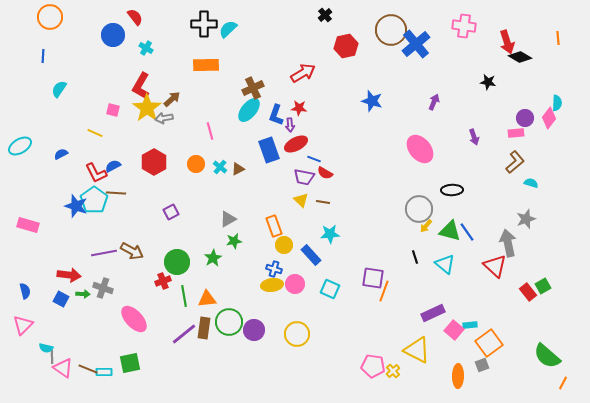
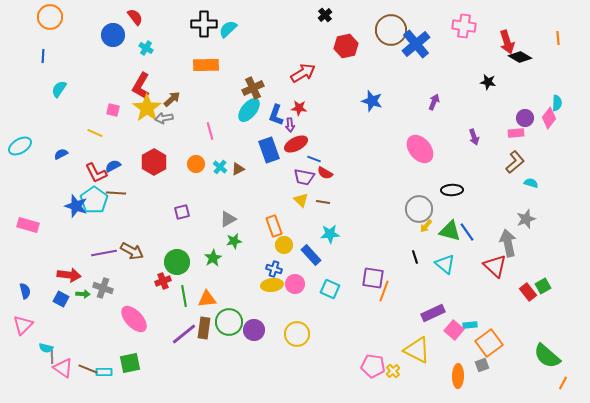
purple square at (171, 212): moved 11 px right; rotated 14 degrees clockwise
